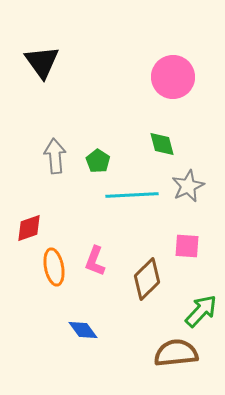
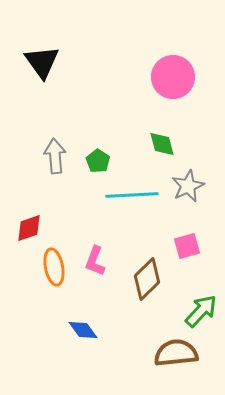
pink square: rotated 20 degrees counterclockwise
